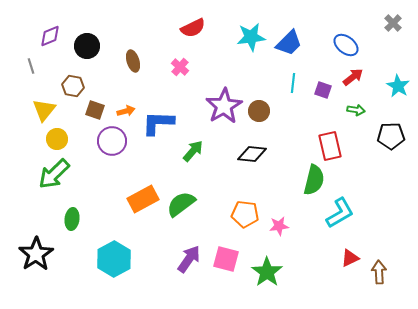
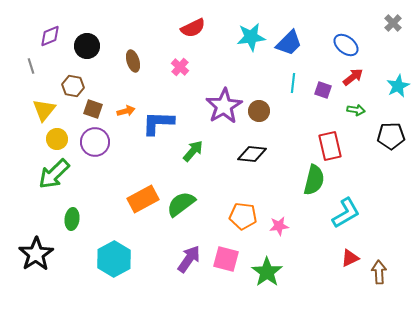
cyan star at (398, 86): rotated 15 degrees clockwise
brown square at (95, 110): moved 2 px left, 1 px up
purple circle at (112, 141): moved 17 px left, 1 px down
cyan L-shape at (340, 213): moved 6 px right
orange pentagon at (245, 214): moved 2 px left, 2 px down
